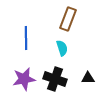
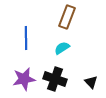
brown rectangle: moved 1 px left, 2 px up
cyan semicircle: rotated 105 degrees counterclockwise
black triangle: moved 3 px right, 4 px down; rotated 48 degrees clockwise
